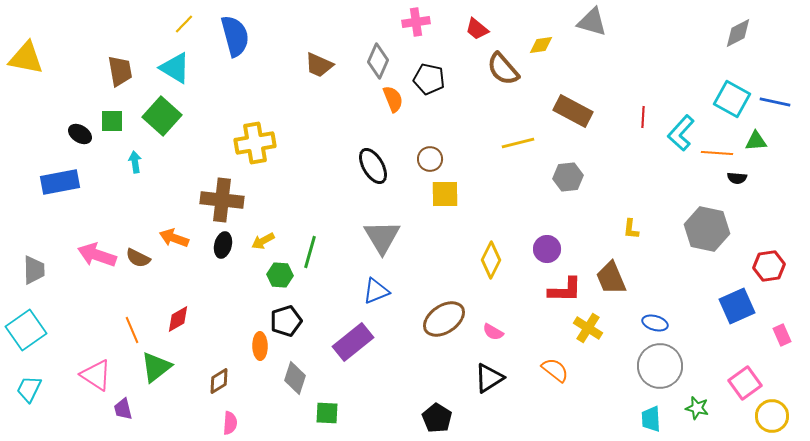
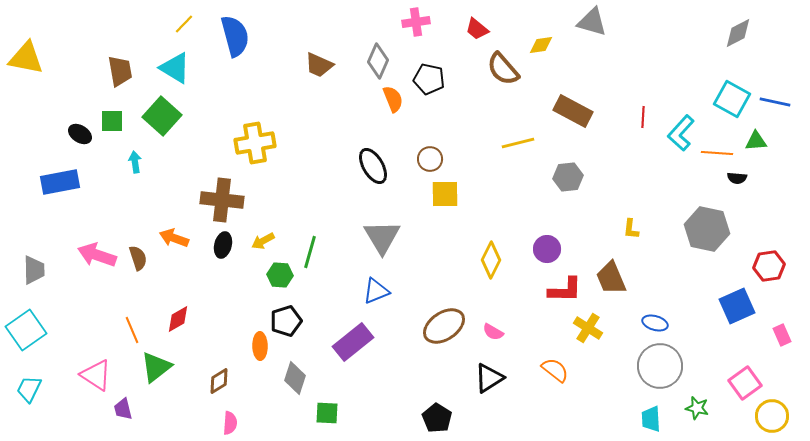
brown semicircle at (138, 258): rotated 135 degrees counterclockwise
brown ellipse at (444, 319): moved 7 px down
